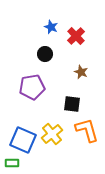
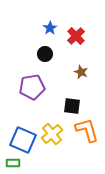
blue star: moved 1 px left, 1 px down; rotated 16 degrees clockwise
black square: moved 2 px down
green rectangle: moved 1 px right
